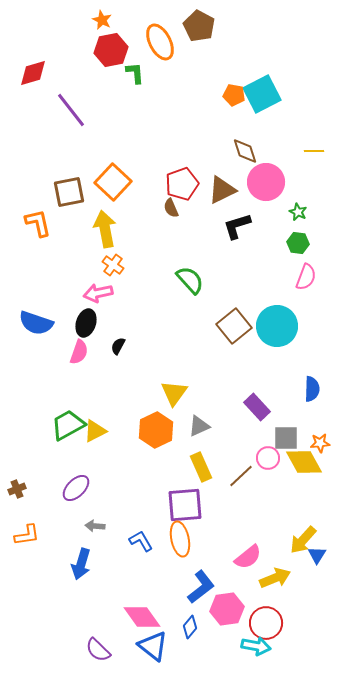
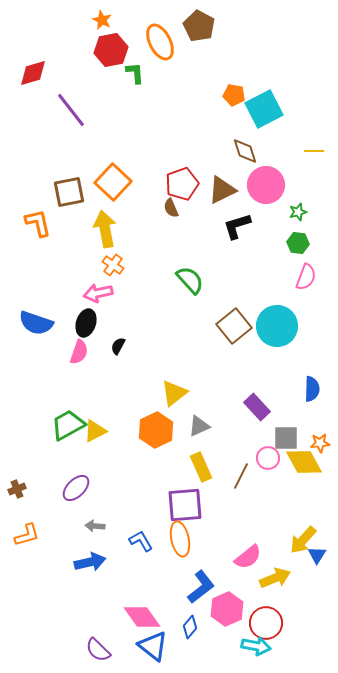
cyan square at (262, 94): moved 2 px right, 15 px down
pink circle at (266, 182): moved 3 px down
green star at (298, 212): rotated 30 degrees clockwise
yellow triangle at (174, 393): rotated 16 degrees clockwise
brown line at (241, 476): rotated 20 degrees counterclockwise
orange L-shape at (27, 535): rotated 8 degrees counterclockwise
blue arrow at (81, 564): moved 9 px right, 2 px up; rotated 120 degrees counterclockwise
pink hexagon at (227, 609): rotated 16 degrees counterclockwise
